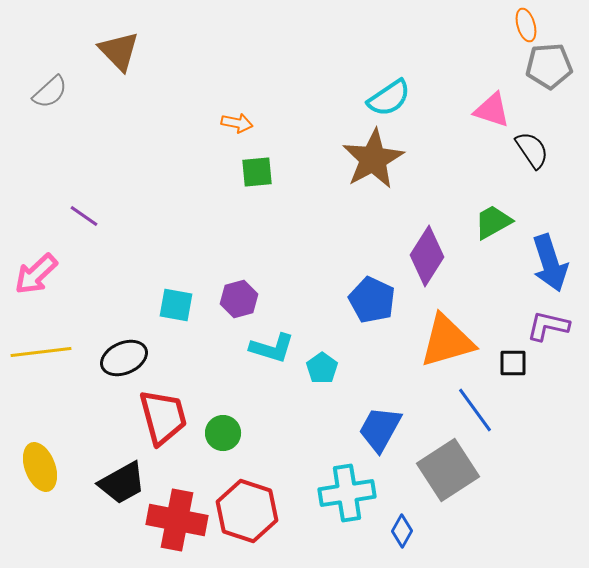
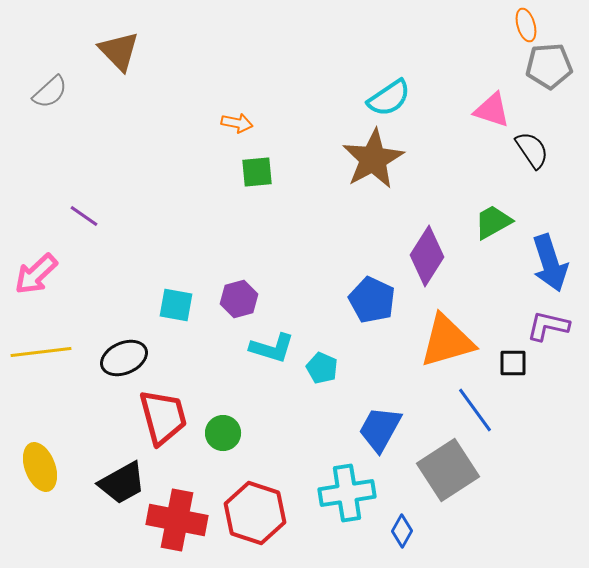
cyan pentagon: rotated 12 degrees counterclockwise
red hexagon: moved 8 px right, 2 px down
